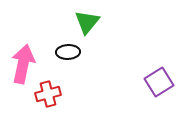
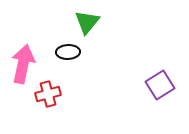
purple square: moved 1 px right, 3 px down
